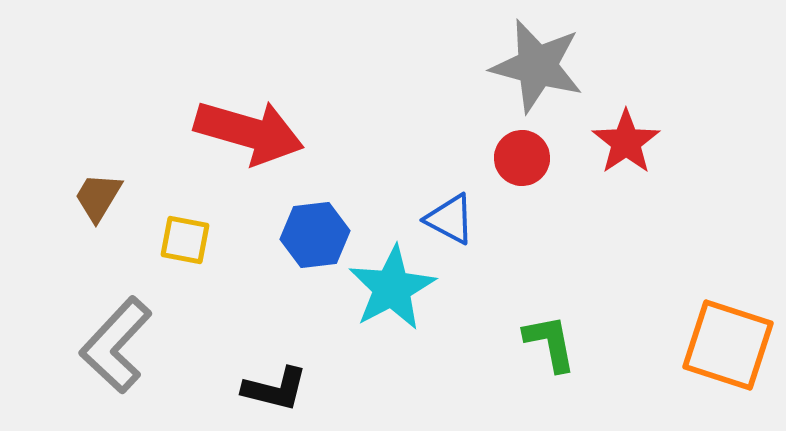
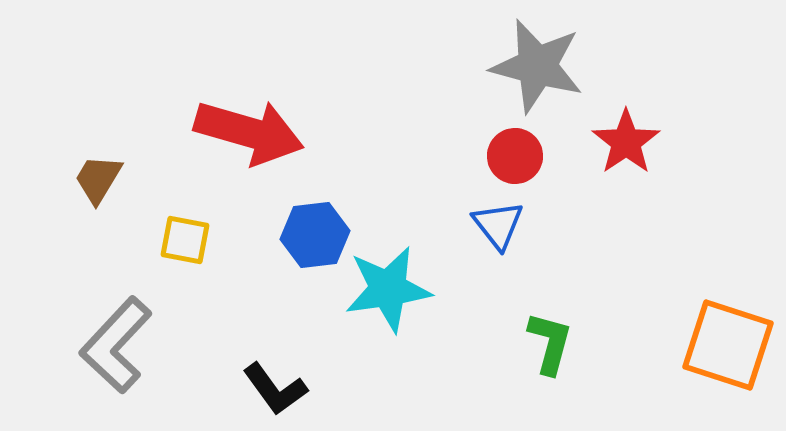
red circle: moved 7 px left, 2 px up
brown trapezoid: moved 18 px up
blue triangle: moved 48 px right, 6 px down; rotated 24 degrees clockwise
cyan star: moved 4 px left, 1 px down; rotated 20 degrees clockwise
green L-shape: rotated 26 degrees clockwise
black L-shape: rotated 40 degrees clockwise
